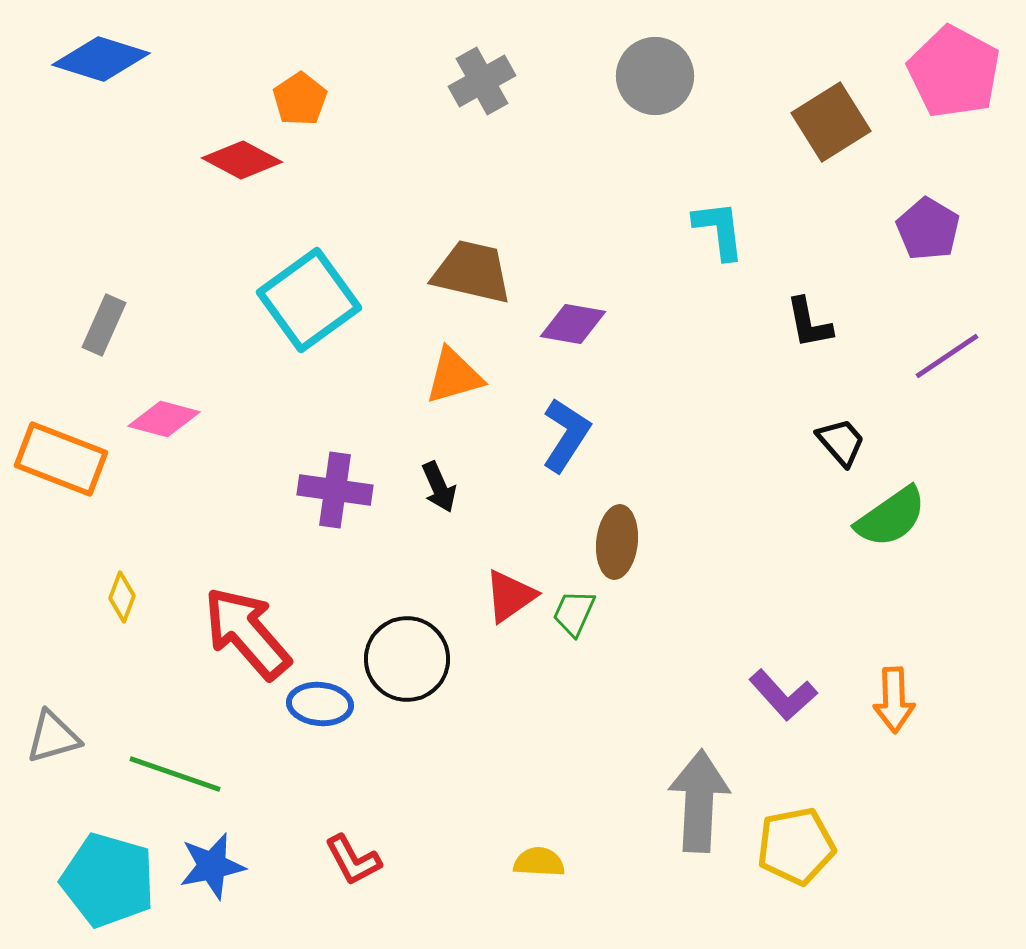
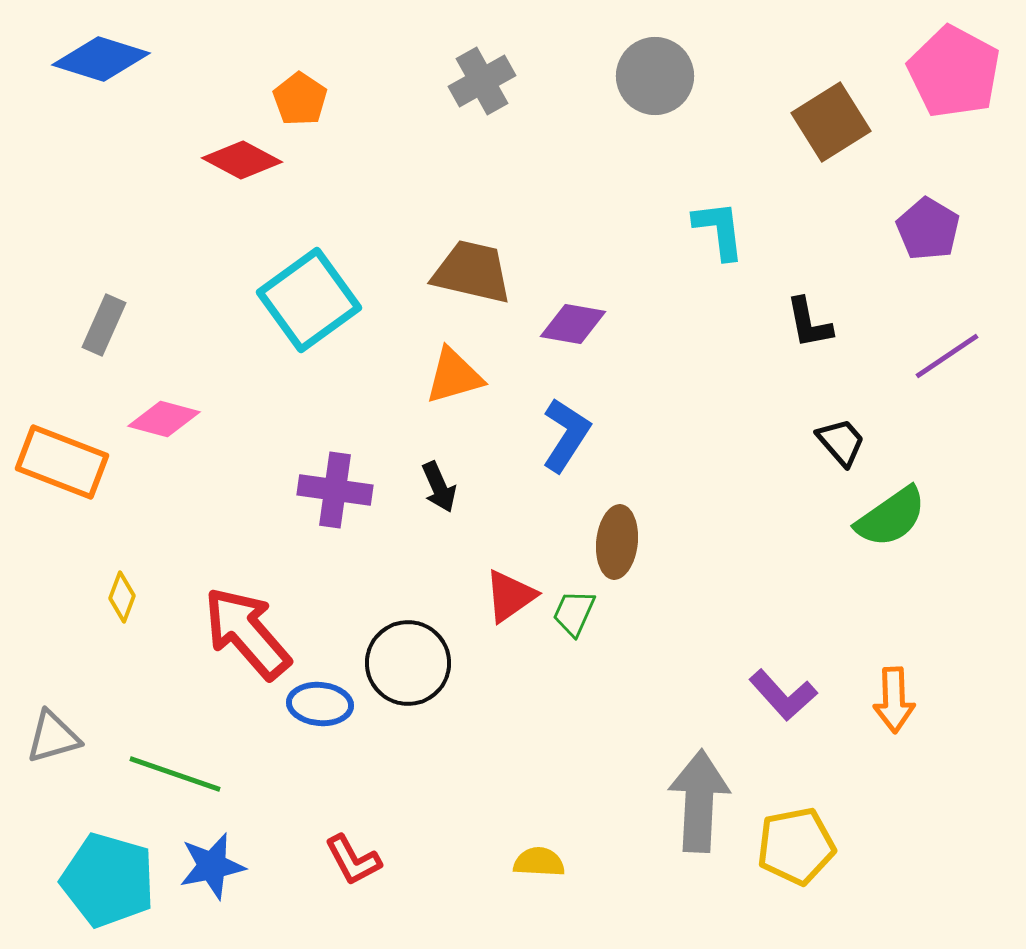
orange pentagon: rotated 4 degrees counterclockwise
orange rectangle: moved 1 px right, 3 px down
black circle: moved 1 px right, 4 px down
